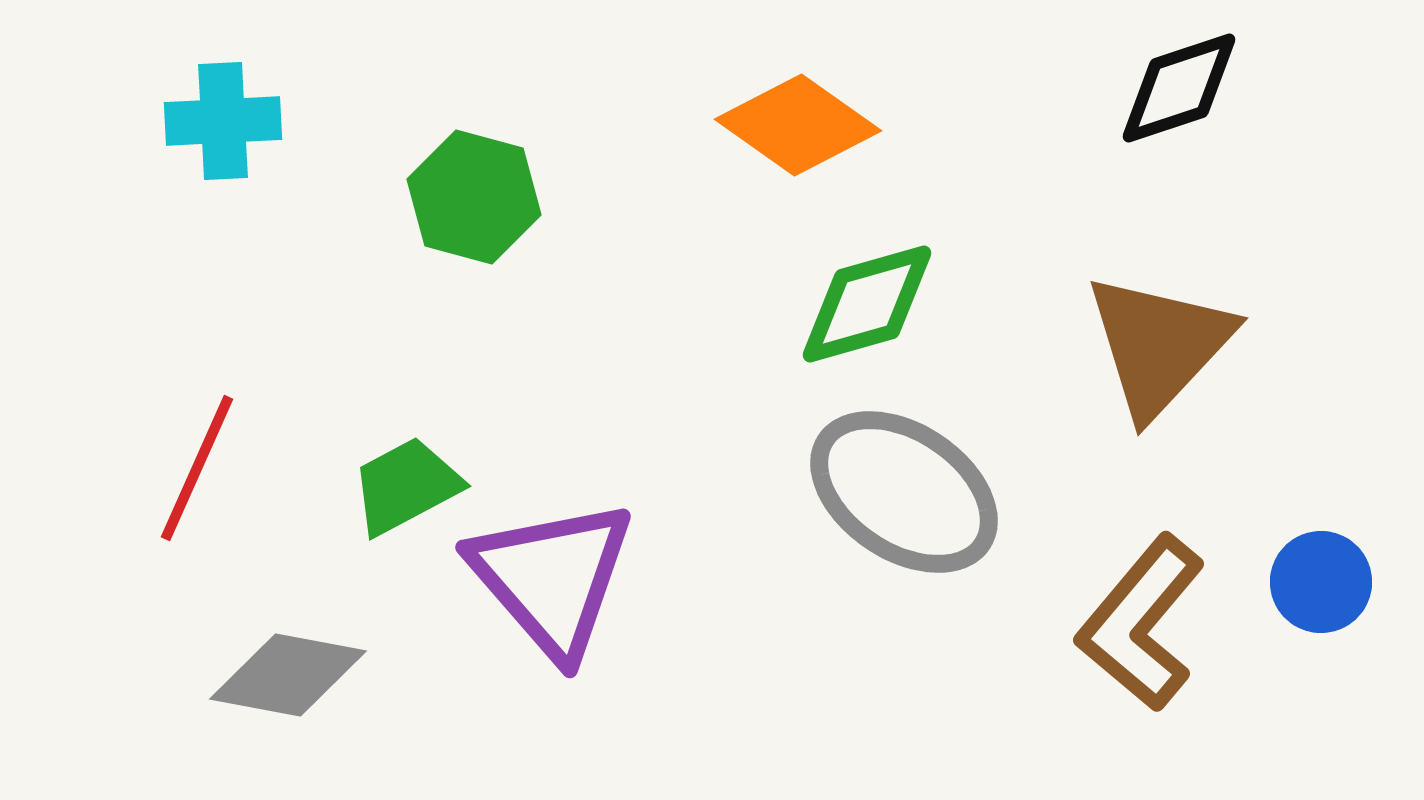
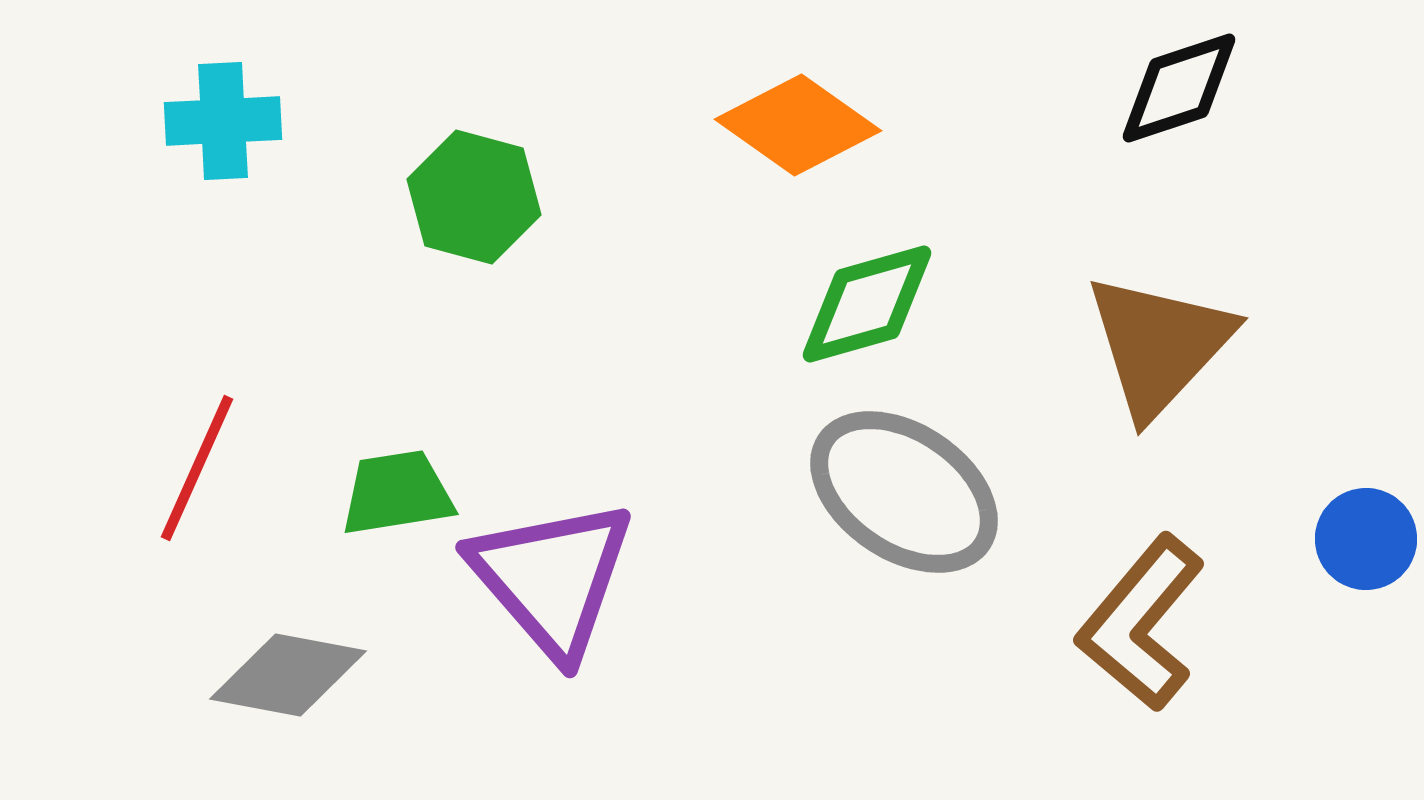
green trapezoid: moved 9 px left, 7 px down; rotated 19 degrees clockwise
blue circle: moved 45 px right, 43 px up
